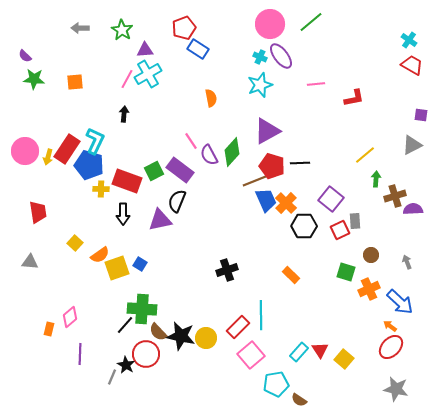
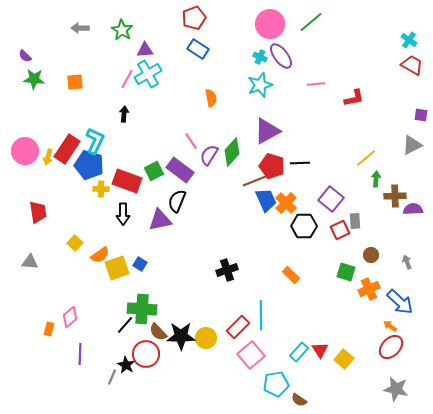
red pentagon at (184, 28): moved 10 px right, 10 px up
purple semicircle at (209, 155): rotated 60 degrees clockwise
yellow line at (365, 155): moved 1 px right, 3 px down
brown cross at (395, 196): rotated 15 degrees clockwise
black star at (181, 336): rotated 12 degrees counterclockwise
